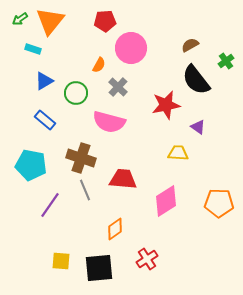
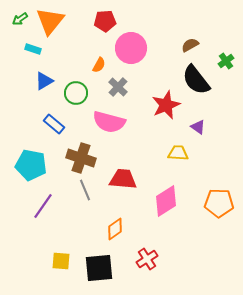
red star: rotated 12 degrees counterclockwise
blue rectangle: moved 9 px right, 4 px down
purple line: moved 7 px left, 1 px down
